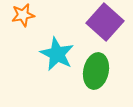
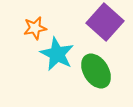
orange star: moved 12 px right, 13 px down
green ellipse: rotated 44 degrees counterclockwise
